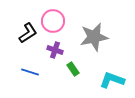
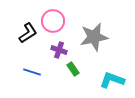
purple cross: moved 4 px right
blue line: moved 2 px right
